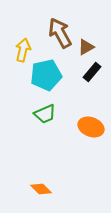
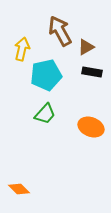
brown arrow: moved 2 px up
yellow arrow: moved 1 px left, 1 px up
black rectangle: rotated 60 degrees clockwise
green trapezoid: rotated 25 degrees counterclockwise
orange diamond: moved 22 px left
